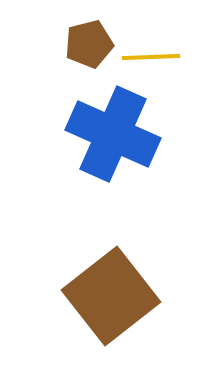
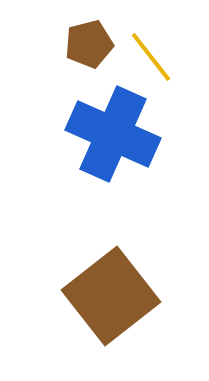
yellow line: rotated 54 degrees clockwise
